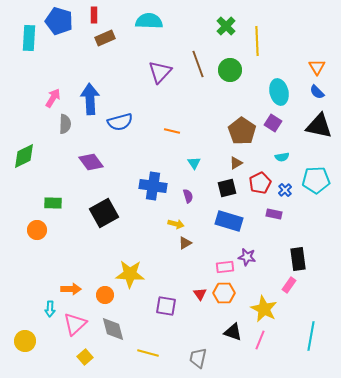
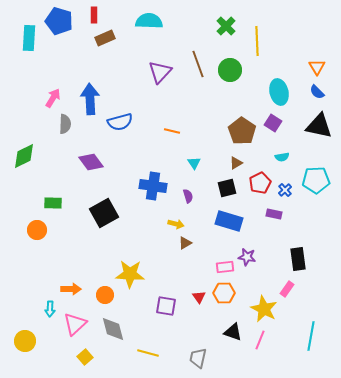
pink rectangle at (289, 285): moved 2 px left, 4 px down
red triangle at (200, 294): moved 1 px left, 3 px down
